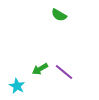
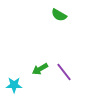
purple line: rotated 12 degrees clockwise
cyan star: moved 3 px left, 1 px up; rotated 28 degrees counterclockwise
